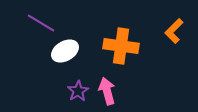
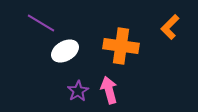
orange L-shape: moved 4 px left, 4 px up
pink arrow: moved 2 px right, 1 px up
